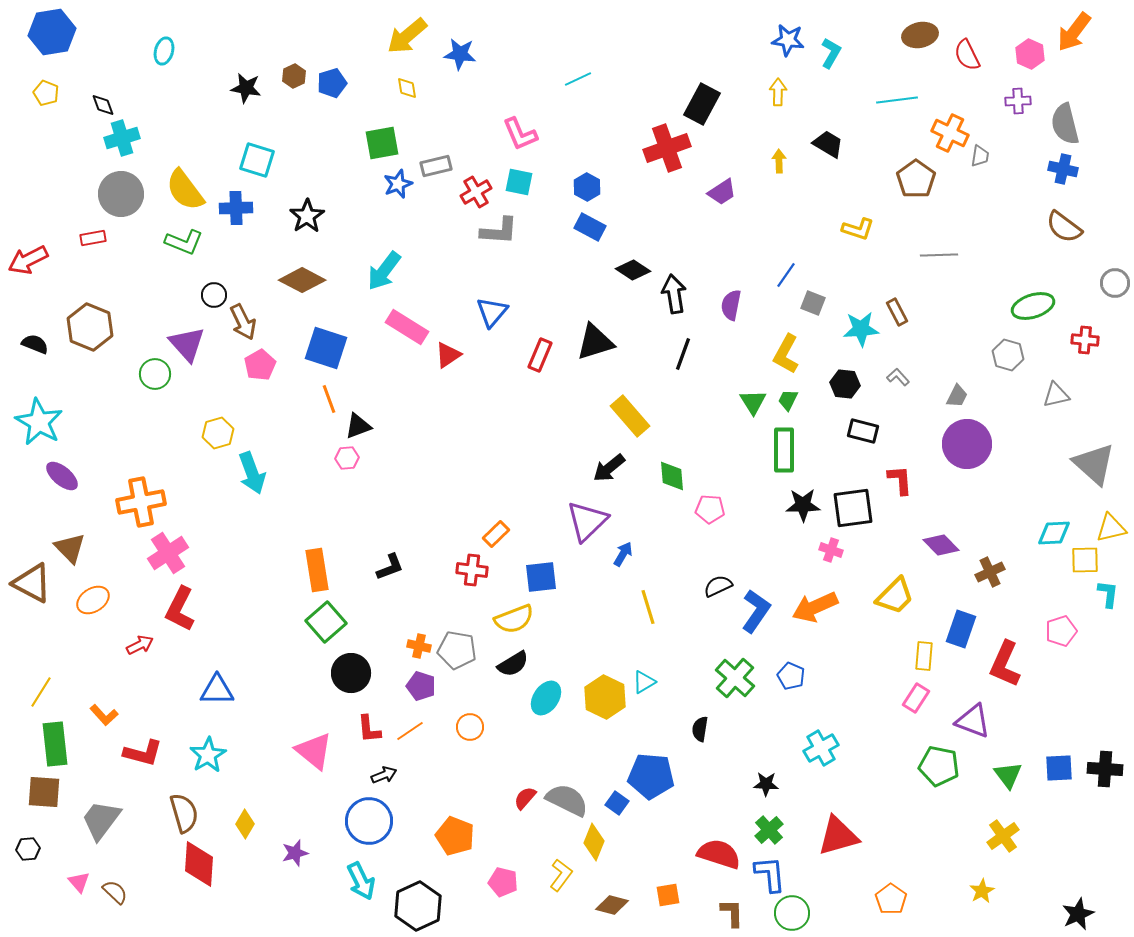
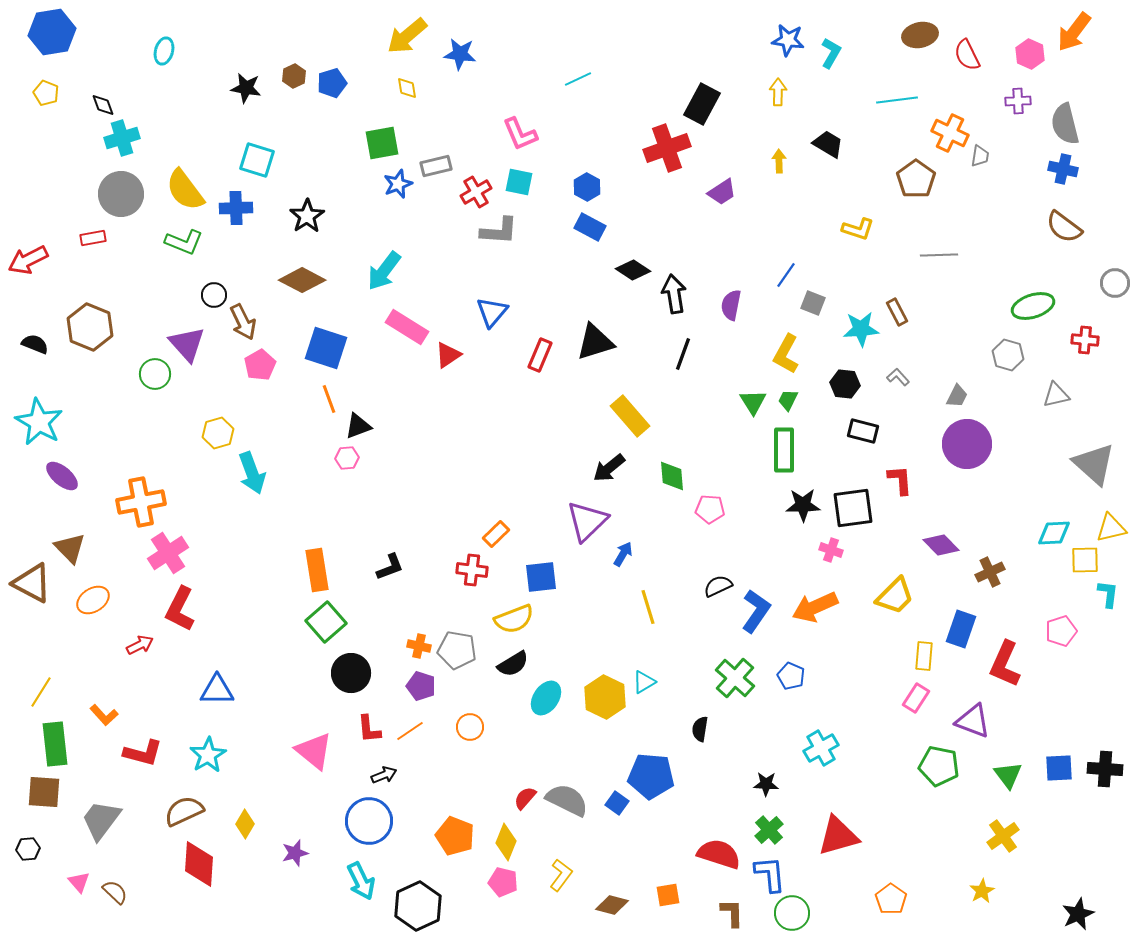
brown semicircle at (184, 813): moved 2 px up; rotated 99 degrees counterclockwise
yellow diamond at (594, 842): moved 88 px left
